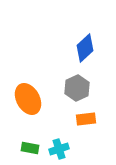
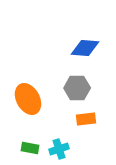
blue diamond: rotated 48 degrees clockwise
gray hexagon: rotated 25 degrees clockwise
